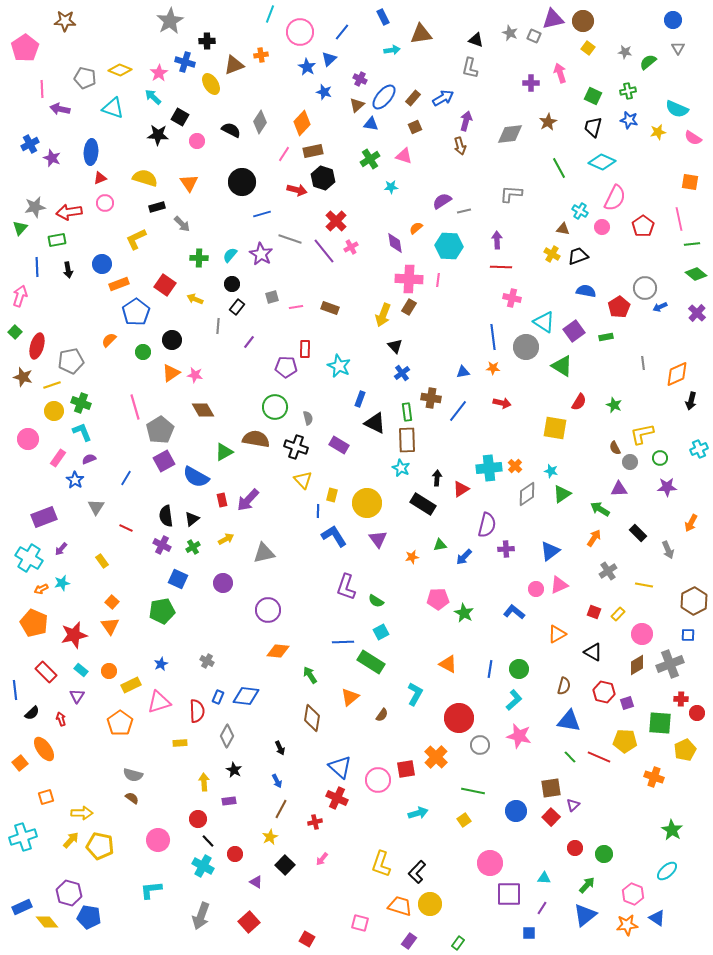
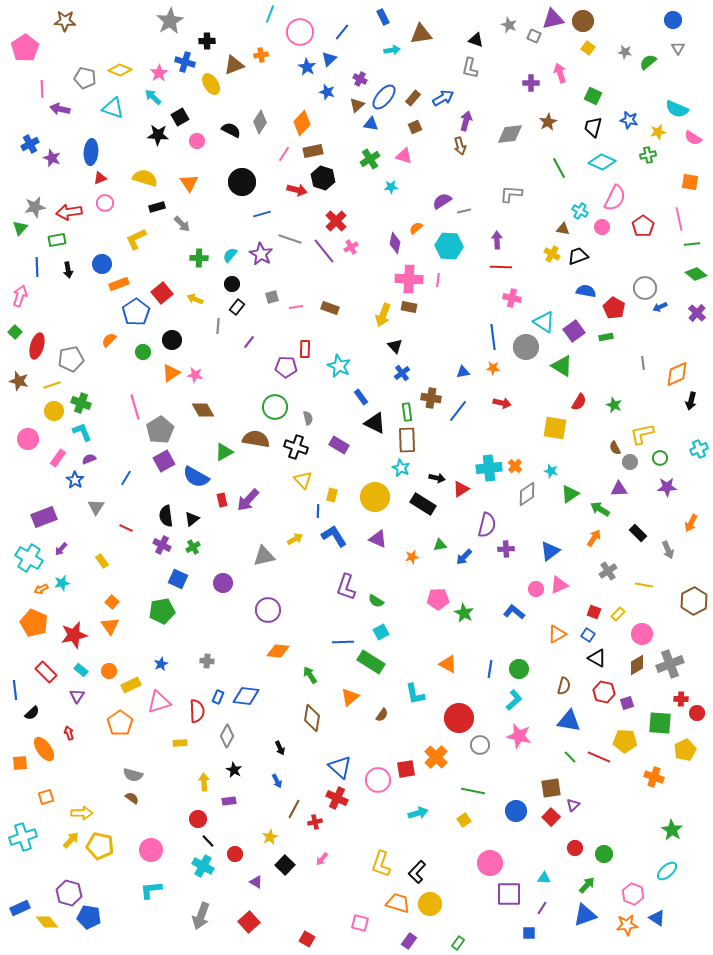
gray star at (510, 33): moved 1 px left, 8 px up
green cross at (628, 91): moved 20 px right, 64 px down
blue star at (324, 92): moved 3 px right
black square at (180, 117): rotated 30 degrees clockwise
purple diamond at (395, 243): rotated 20 degrees clockwise
red square at (165, 285): moved 3 px left, 8 px down; rotated 15 degrees clockwise
brown rectangle at (409, 307): rotated 70 degrees clockwise
red pentagon at (619, 307): moved 5 px left, 1 px down; rotated 10 degrees counterclockwise
gray pentagon at (71, 361): moved 2 px up
brown star at (23, 377): moved 4 px left, 4 px down
blue rectangle at (360, 399): moved 1 px right, 2 px up; rotated 56 degrees counterclockwise
black arrow at (437, 478): rotated 98 degrees clockwise
green triangle at (562, 494): moved 8 px right
yellow circle at (367, 503): moved 8 px right, 6 px up
yellow arrow at (226, 539): moved 69 px right
purple triangle at (378, 539): rotated 30 degrees counterclockwise
gray triangle at (264, 553): moved 3 px down
blue square at (688, 635): moved 100 px left; rotated 32 degrees clockwise
black triangle at (593, 652): moved 4 px right, 6 px down
gray cross at (207, 661): rotated 24 degrees counterclockwise
cyan L-shape at (415, 694): rotated 140 degrees clockwise
red arrow at (61, 719): moved 8 px right, 14 px down
orange square at (20, 763): rotated 35 degrees clockwise
brown line at (281, 809): moved 13 px right
pink circle at (158, 840): moved 7 px left, 10 px down
orange trapezoid at (400, 906): moved 2 px left, 3 px up
blue rectangle at (22, 907): moved 2 px left, 1 px down
blue triangle at (585, 915): rotated 20 degrees clockwise
